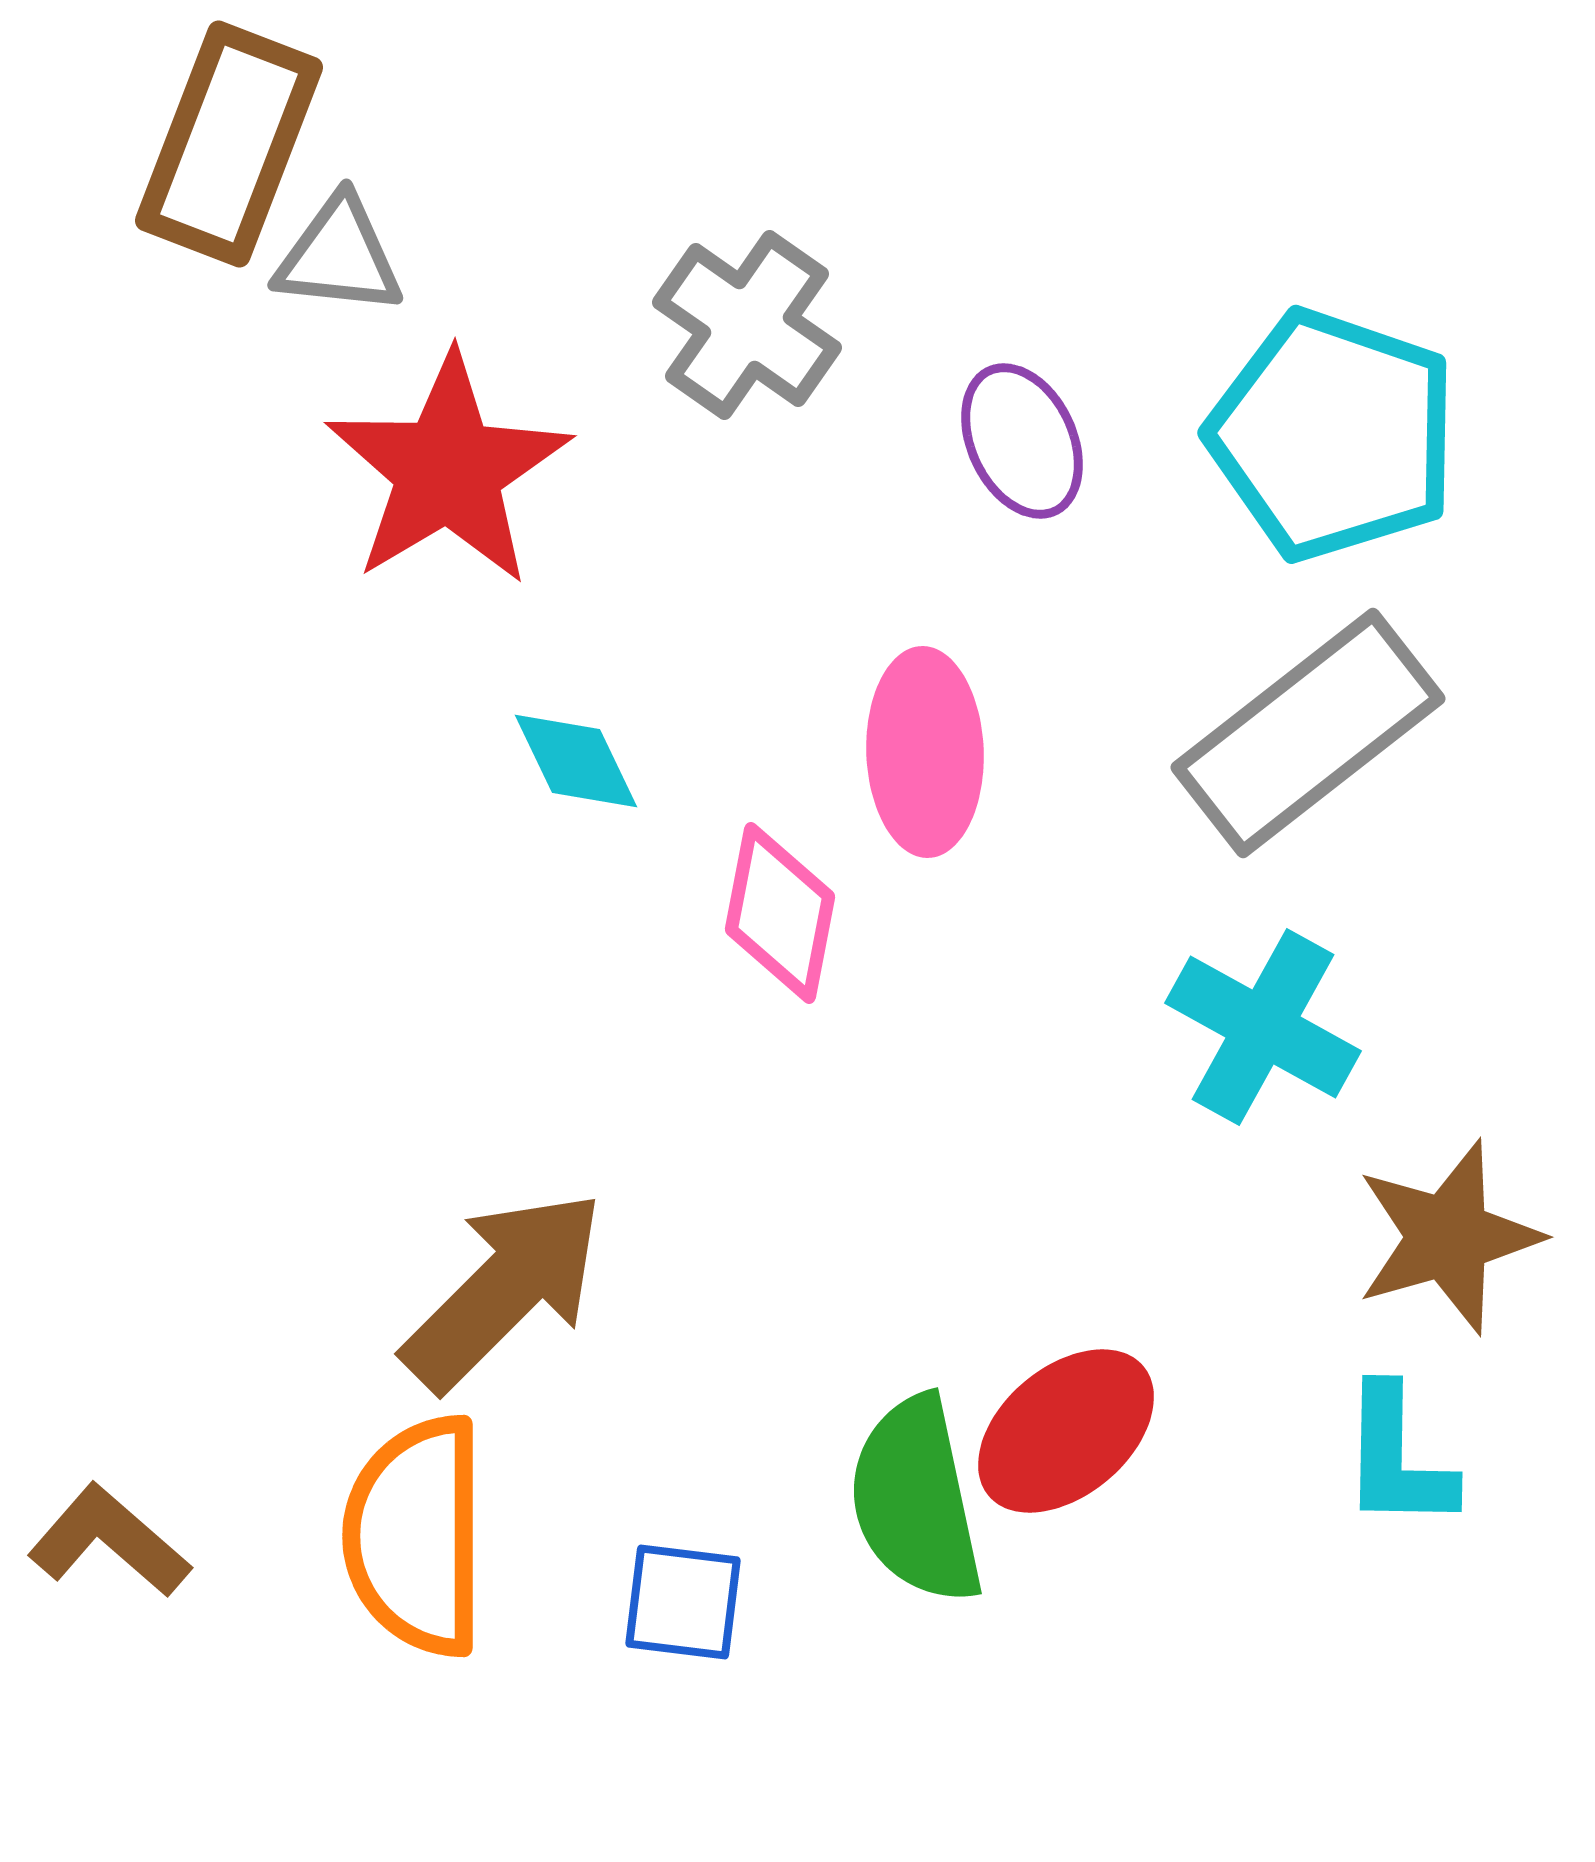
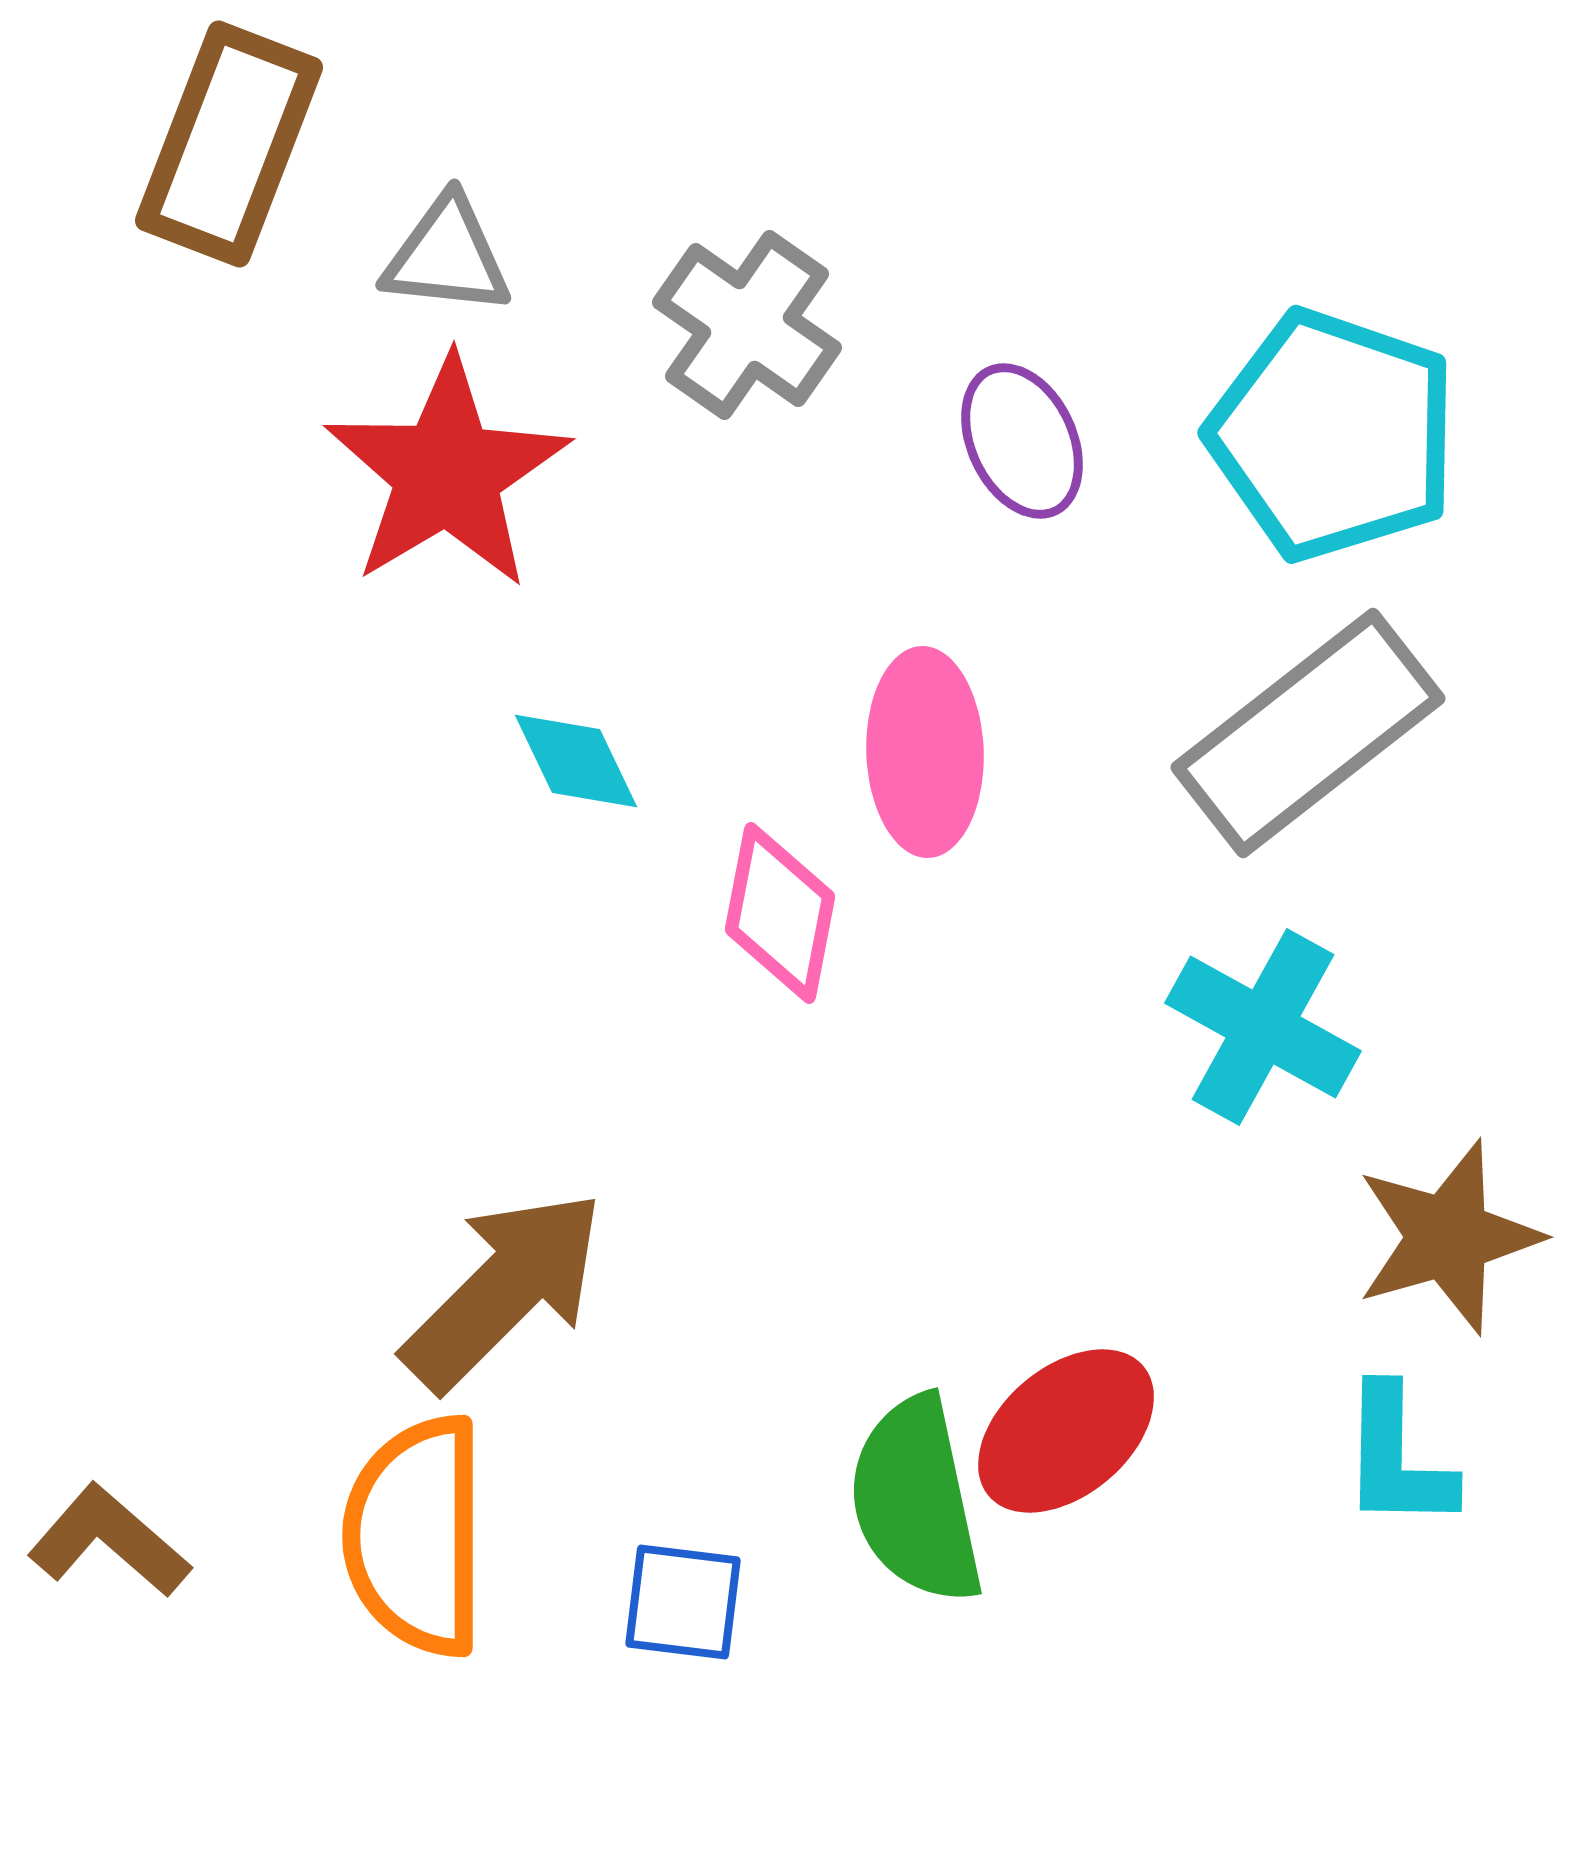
gray triangle: moved 108 px right
red star: moved 1 px left, 3 px down
